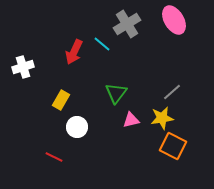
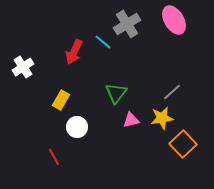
cyan line: moved 1 px right, 2 px up
white cross: rotated 15 degrees counterclockwise
orange square: moved 10 px right, 2 px up; rotated 20 degrees clockwise
red line: rotated 36 degrees clockwise
